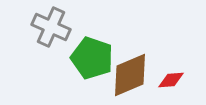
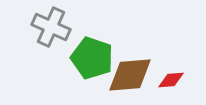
brown diamond: rotated 18 degrees clockwise
